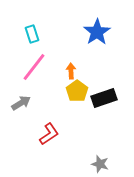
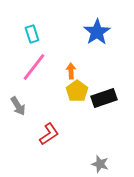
gray arrow: moved 3 px left, 3 px down; rotated 90 degrees clockwise
